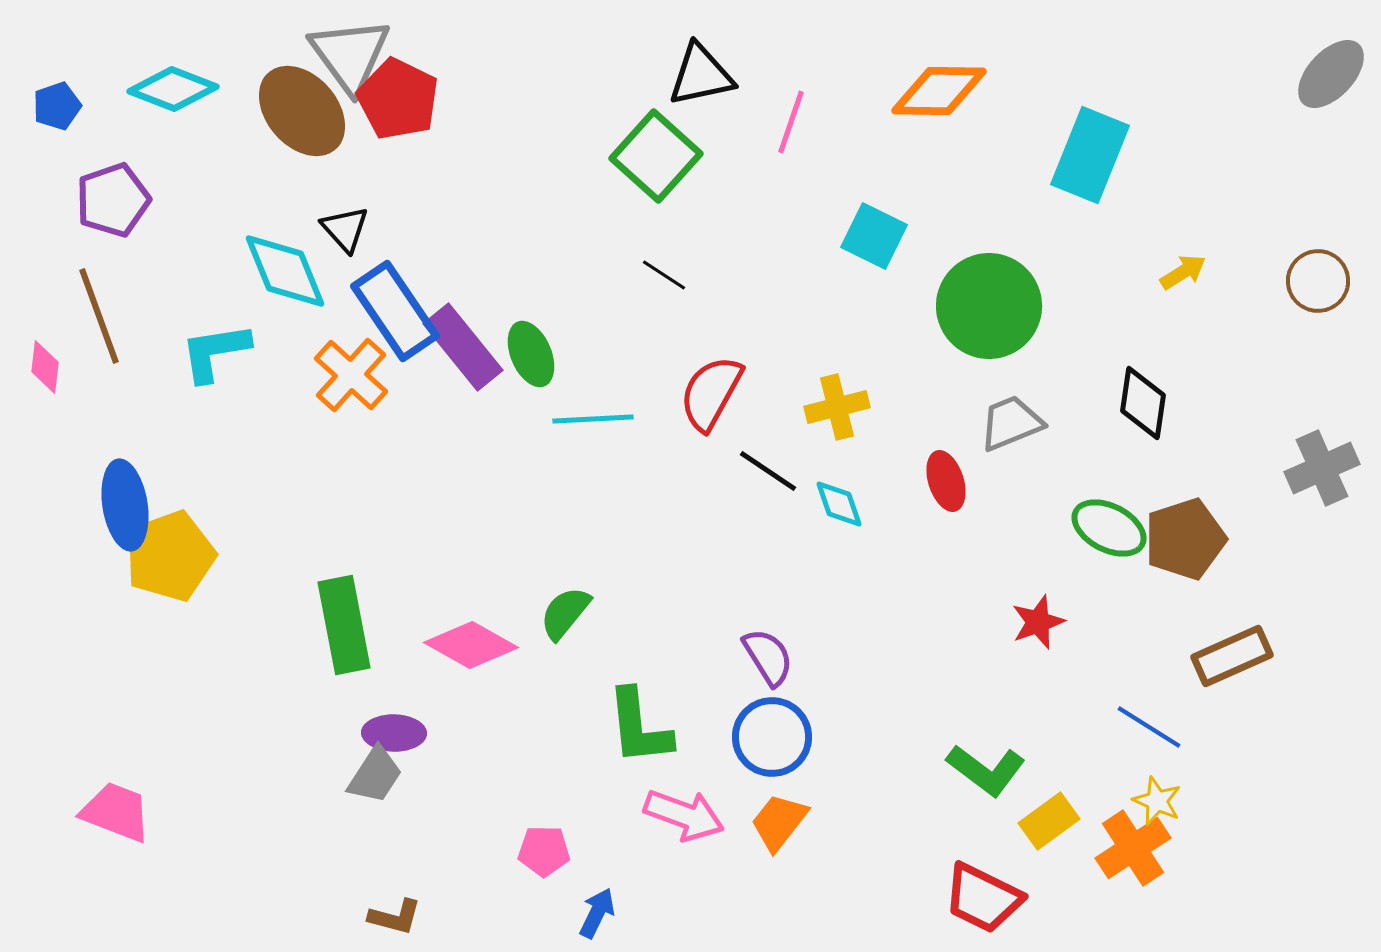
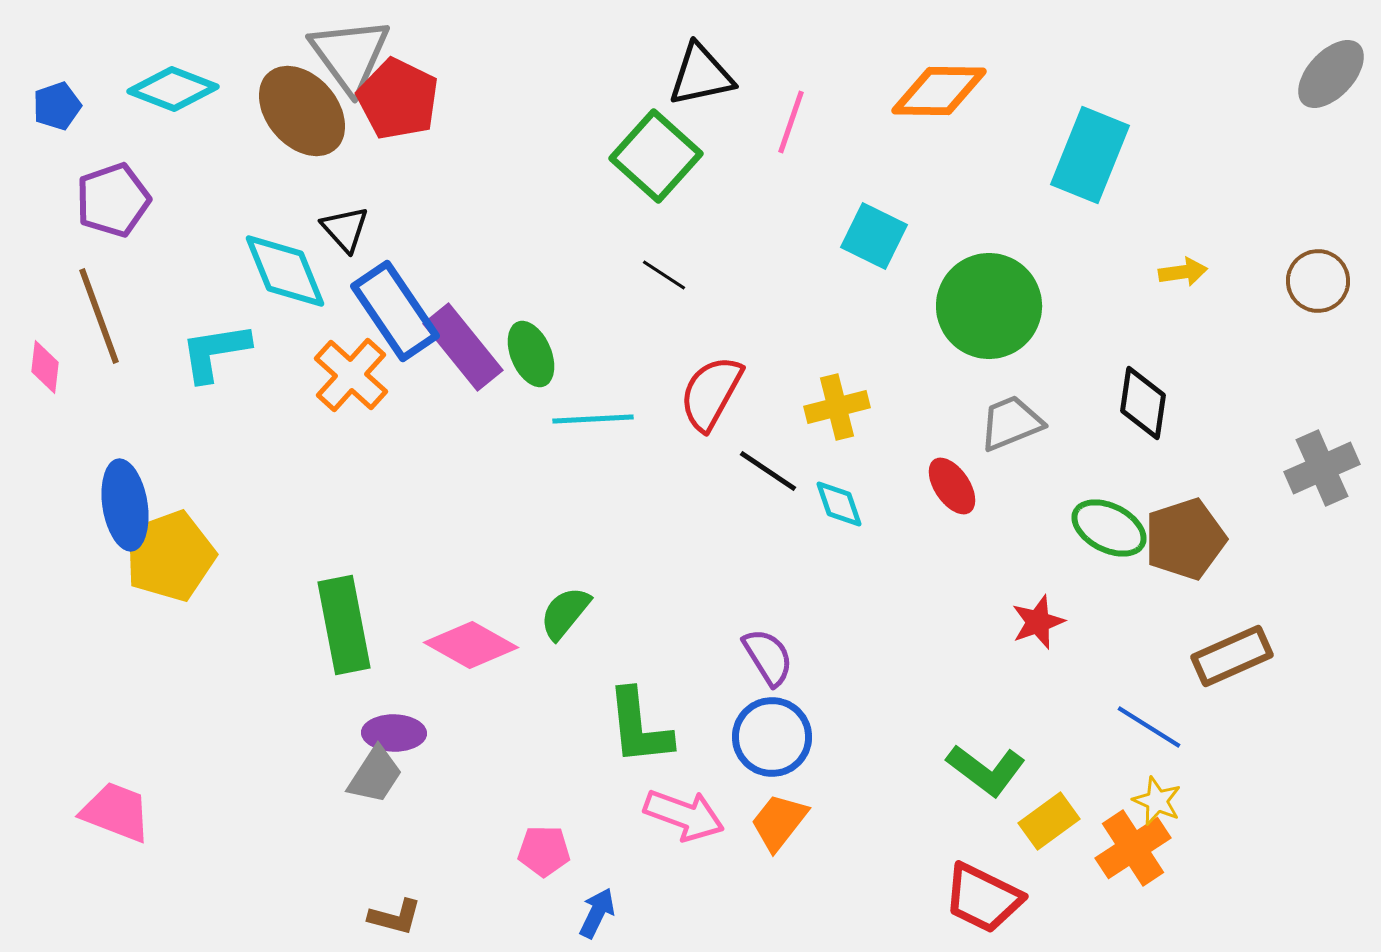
yellow arrow at (1183, 272): rotated 24 degrees clockwise
red ellipse at (946, 481): moved 6 px right, 5 px down; rotated 16 degrees counterclockwise
